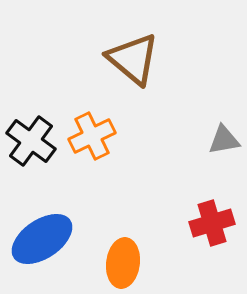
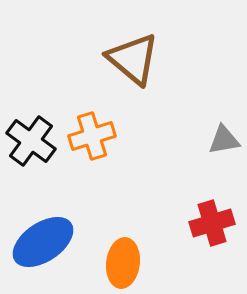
orange cross: rotated 9 degrees clockwise
blue ellipse: moved 1 px right, 3 px down
